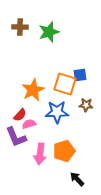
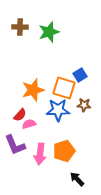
blue square: rotated 24 degrees counterclockwise
orange square: moved 1 px left, 4 px down
orange star: rotated 10 degrees clockwise
brown star: moved 2 px left
blue star: moved 1 px right, 2 px up
purple L-shape: moved 1 px left, 8 px down
